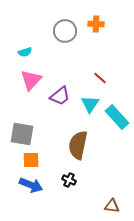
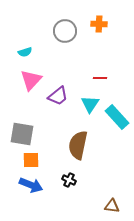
orange cross: moved 3 px right
red line: rotated 40 degrees counterclockwise
purple trapezoid: moved 2 px left
